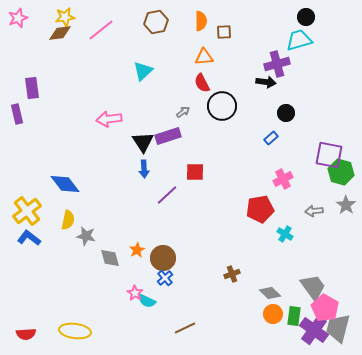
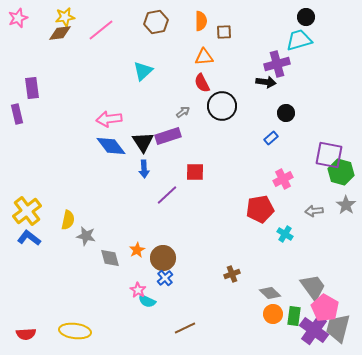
blue diamond at (65, 184): moved 46 px right, 38 px up
pink star at (135, 293): moved 3 px right, 3 px up
